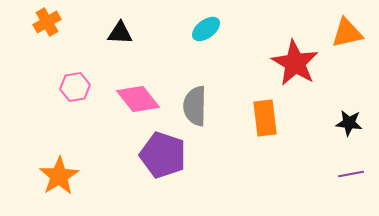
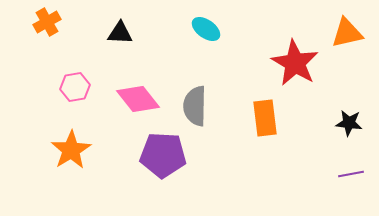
cyan ellipse: rotated 72 degrees clockwise
purple pentagon: rotated 15 degrees counterclockwise
orange star: moved 12 px right, 26 px up
